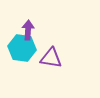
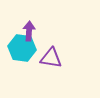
purple arrow: moved 1 px right, 1 px down
